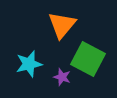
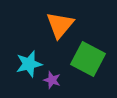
orange triangle: moved 2 px left
purple star: moved 10 px left, 3 px down
